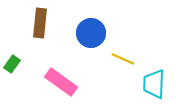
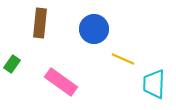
blue circle: moved 3 px right, 4 px up
